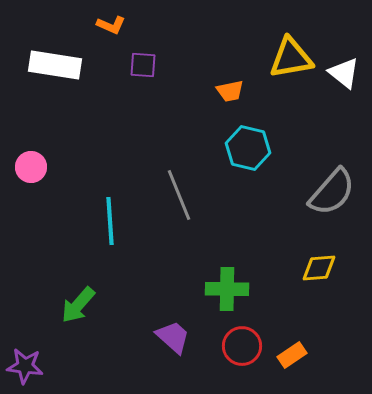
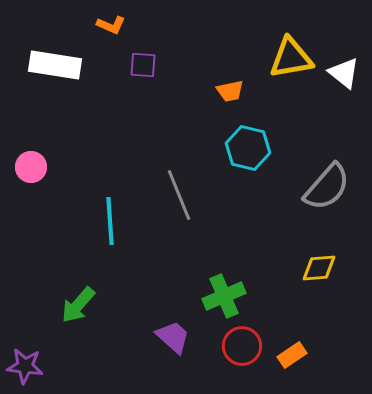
gray semicircle: moved 5 px left, 5 px up
green cross: moved 3 px left, 7 px down; rotated 24 degrees counterclockwise
